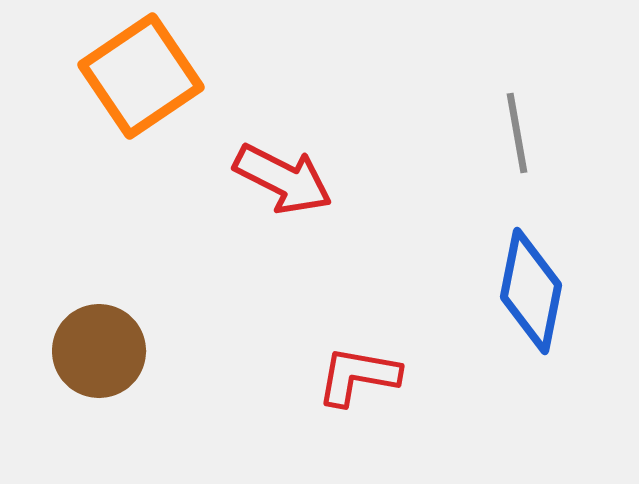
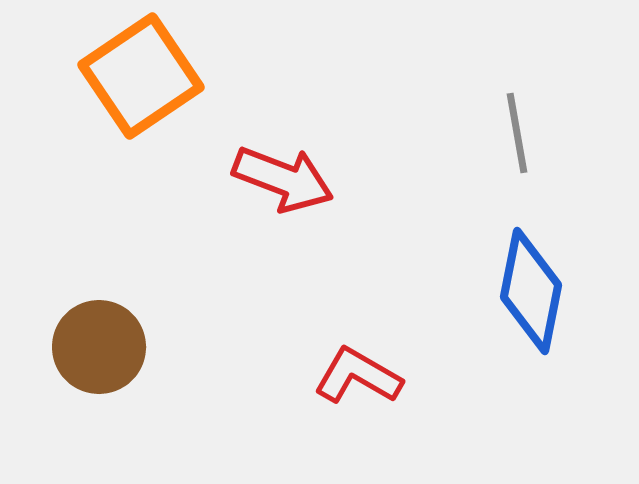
red arrow: rotated 6 degrees counterclockwise
brown circle: moved 4 px up
red L-shape: rotated 20 degrees clockwise
